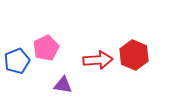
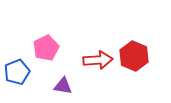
red hexagon: moved 1 px down
blue pentagon: moved 11 px down
purple triangle: moved 1 px down
